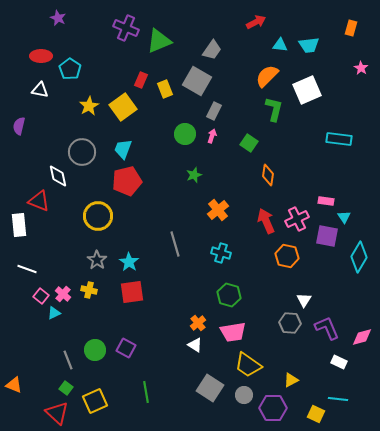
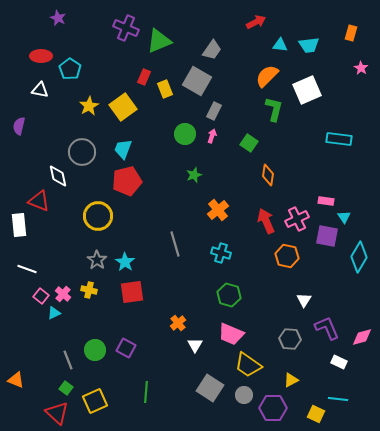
orange rectangle at (351, 28): moved 5 px down
red rectangle at (141, 80): moved 3 px right, 3 px up
cyan star at (129, 262): moved 4 px left
orange cross at (198, 323): moved 20 px left
gray hexagon at (290, 323): moved 16 px down
pink trapezoid at (233, 332): moved 2 px left, 2 px down; rotated 32 degrees clockwise
white triangle at (195, 345): rotated 28 degrees clockwise
orange triangle at (14, 385): moved 2 px right, 5 px up
green line at (146, 392): rotated 15 degrees clockwise
